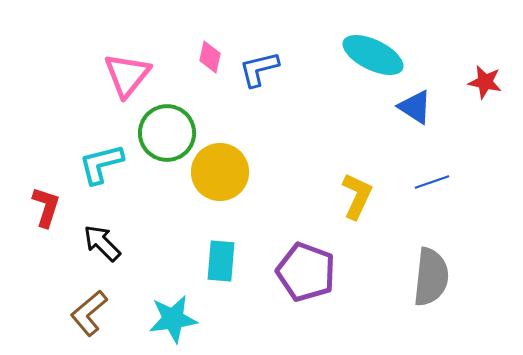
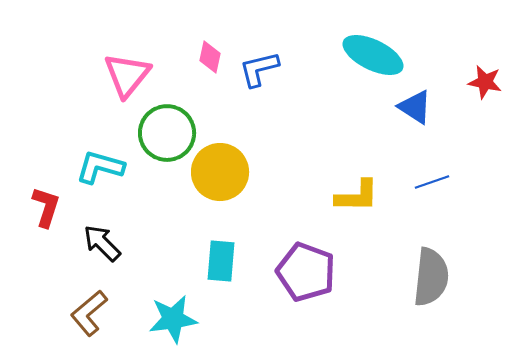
cyan L-shape: moved 1 px left, 3 px down; rotated 30 degrees clockwise
yellow L-shape: rotated 66 degrees clockwise
